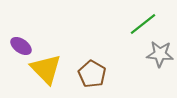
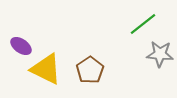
yellow triangle: rotated 20 degrees counterclockwise
brown pentagon: moved 2 px left, 4 px up; rotated 8 degrees clockwise
